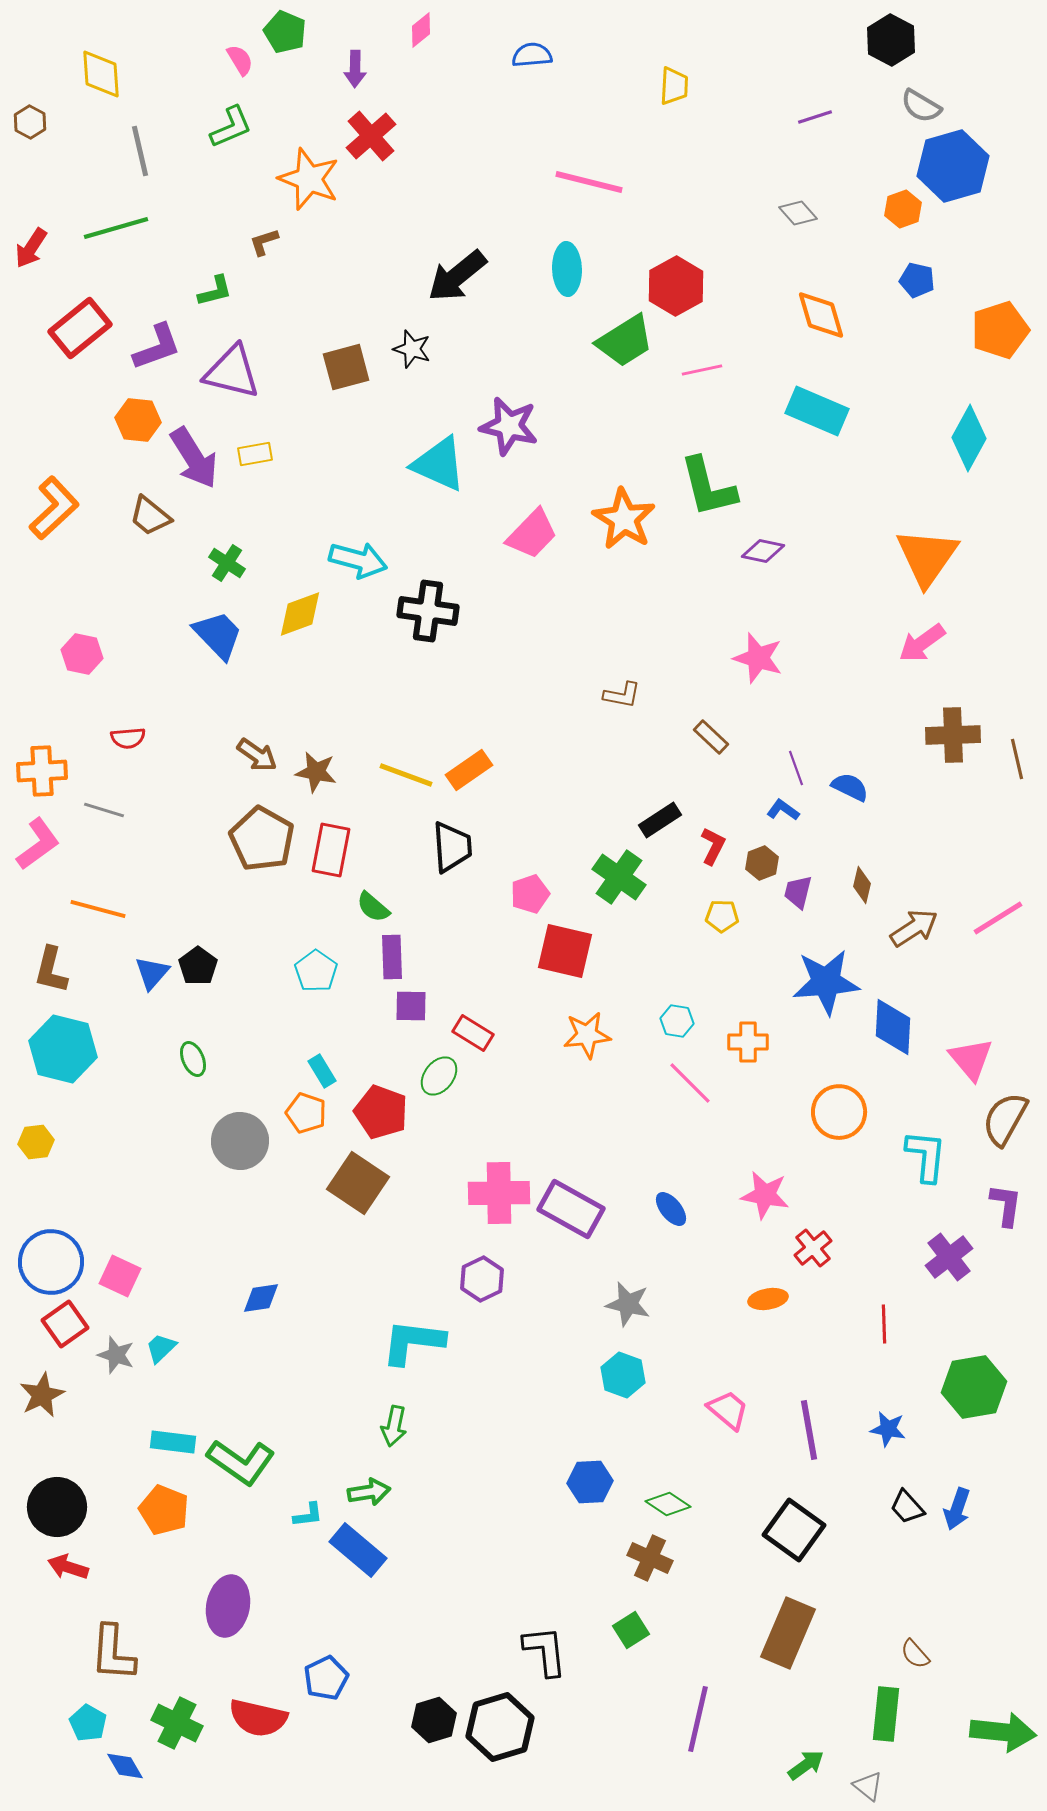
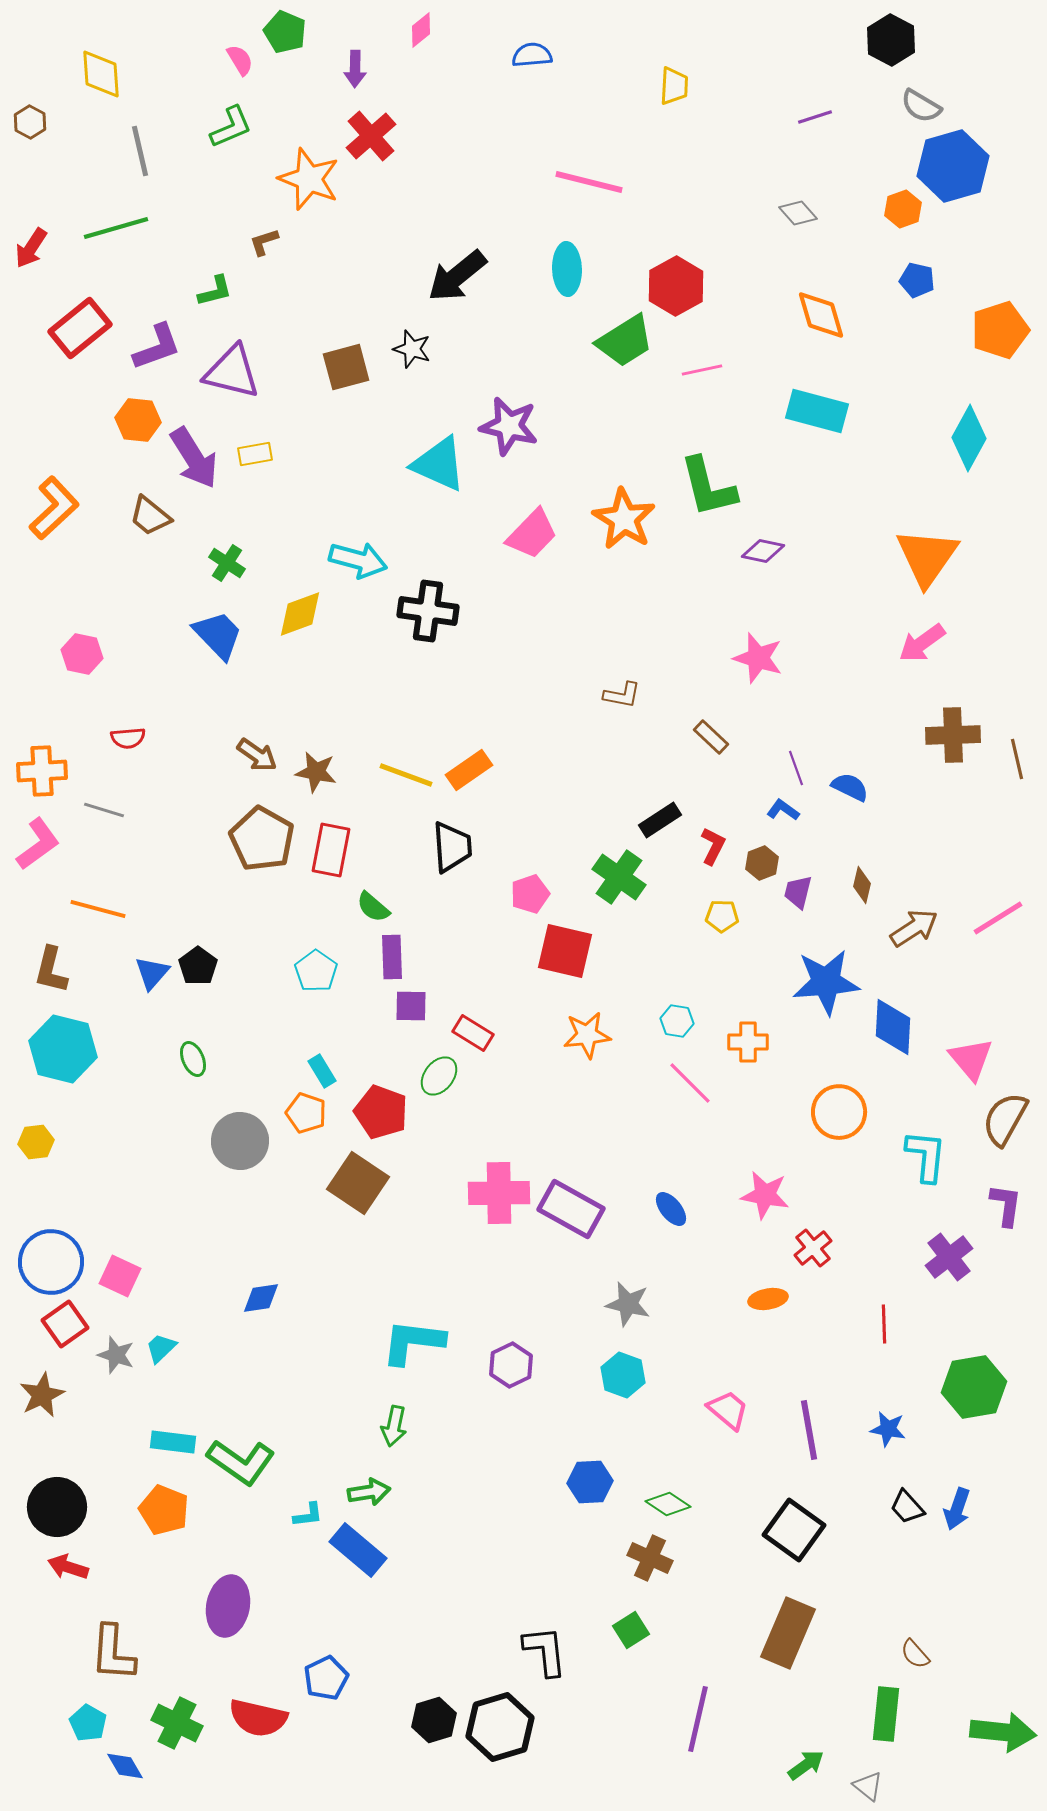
cyan rectangle at (817, 411): rotated 8 degrees counterclockwise
purple hexagon at (482, 1279): moved 29 px right, 86 px down
